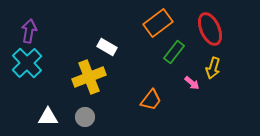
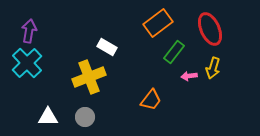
pink arrow: moved 3 px left, 7 px up; rotated 133 degrees clockwise
